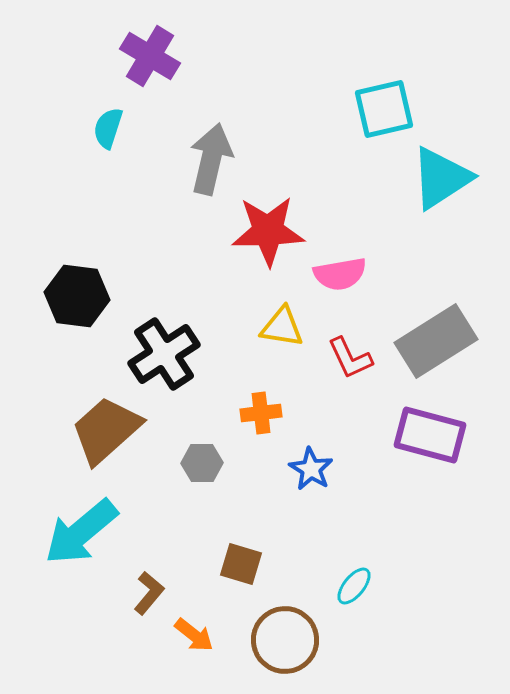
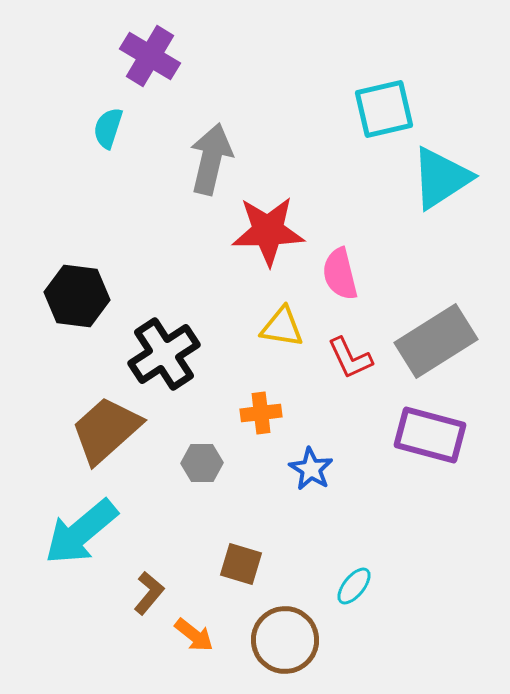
pink semicircle: rotated 86 degrees clockwise
